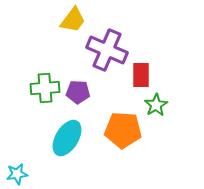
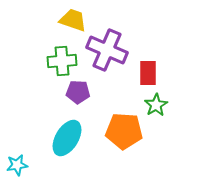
yellow trapezoid: rotated 108 degrees counterclockwise
red rectangle: moved 7 px right, 2 px up
green cross: moved 17 px right, 27 px up
orange pentagon: moved 1 px right, 1 px down
cyan star: moved 9 px up
